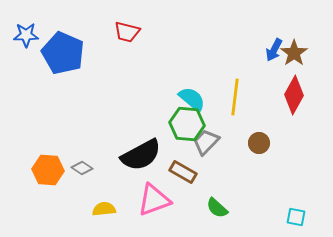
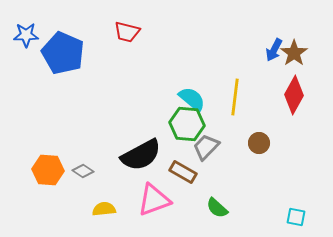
gray trapezoid: moved 5 px down
gray diamond: moved 1 px right, 3 px down
